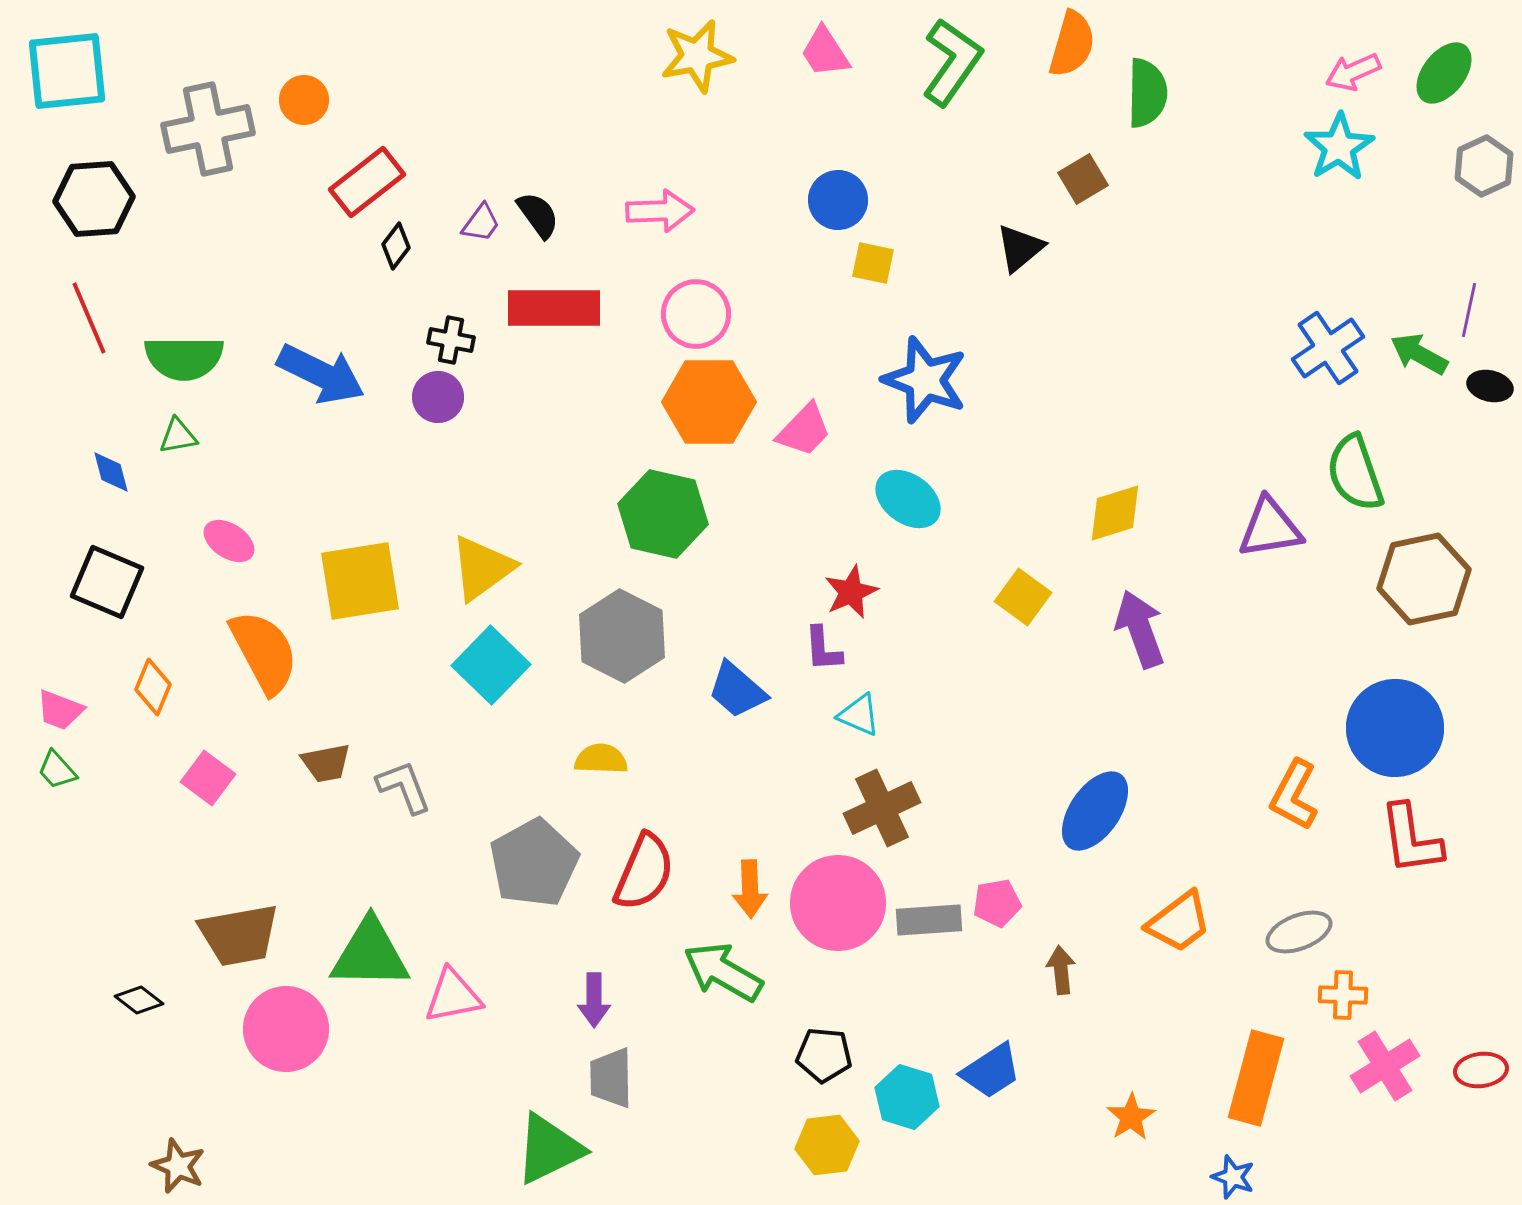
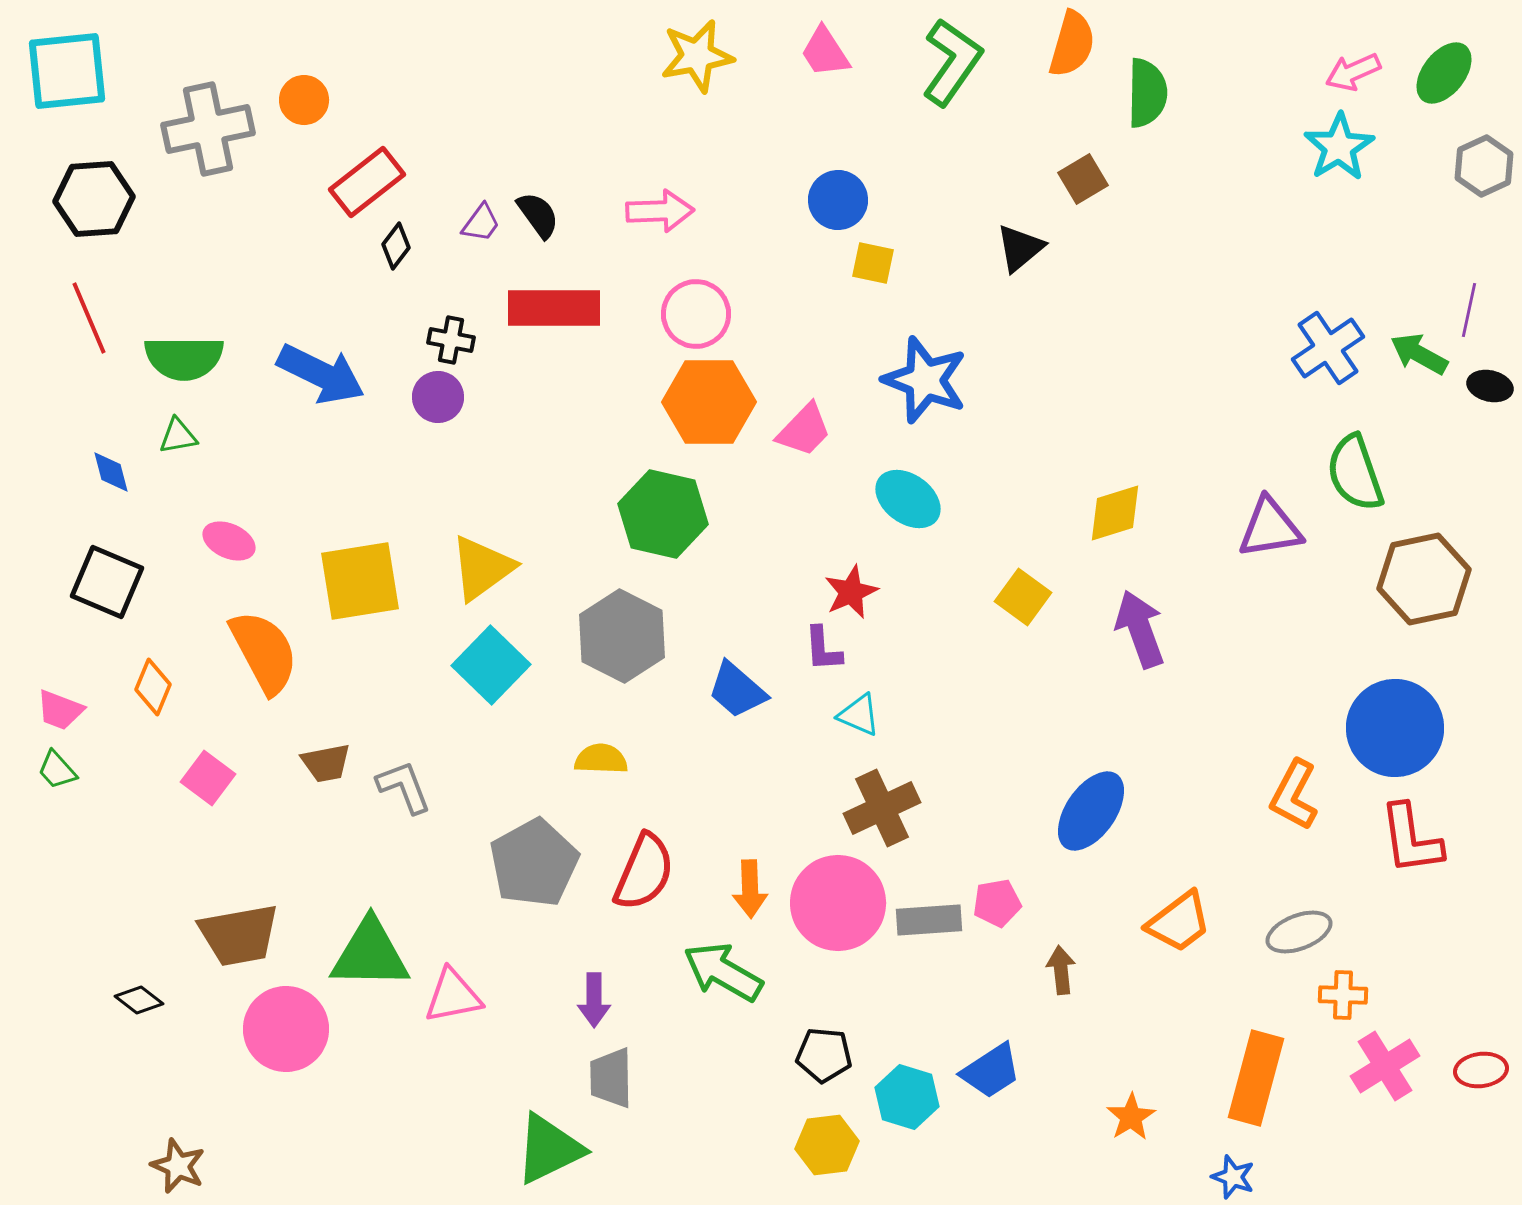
pink ellipse at (229, 541): rotated 9 degrees counterclockwise
blue ellipse at (1095, 811): moved 4 px left
